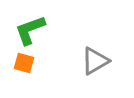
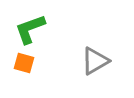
green L-shape: moved 1 px up
